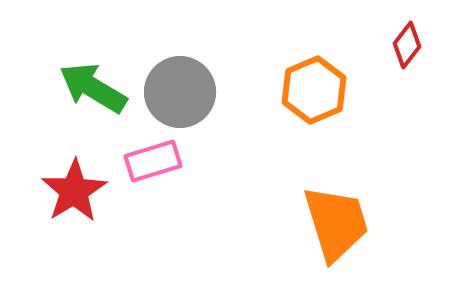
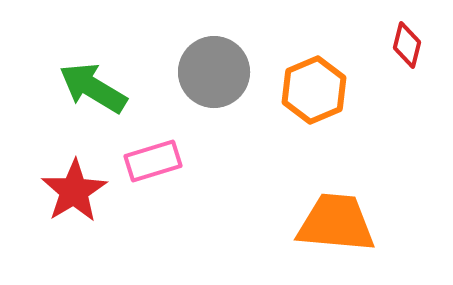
red diamond: rotated 24 degrees counterclockwise
gray circle: moved 34 px right, 20 px up
orange trapezoid: rotated 68 degrees counterclockwise
